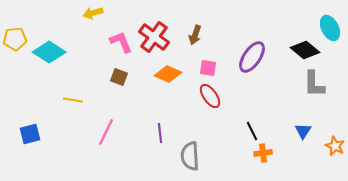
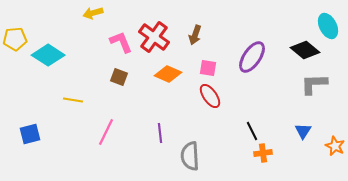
cyan ellipse: moved 2 px left, 2 px up
cyan diamond: moved 1 px left, 3 px down
gray L-shape: rotated 88 degrees clockwise
